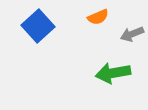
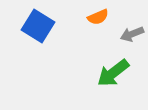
blue square: rotated 16 degrees counterclockwise
green arrow: rotated 28 degrees counterclockwise
